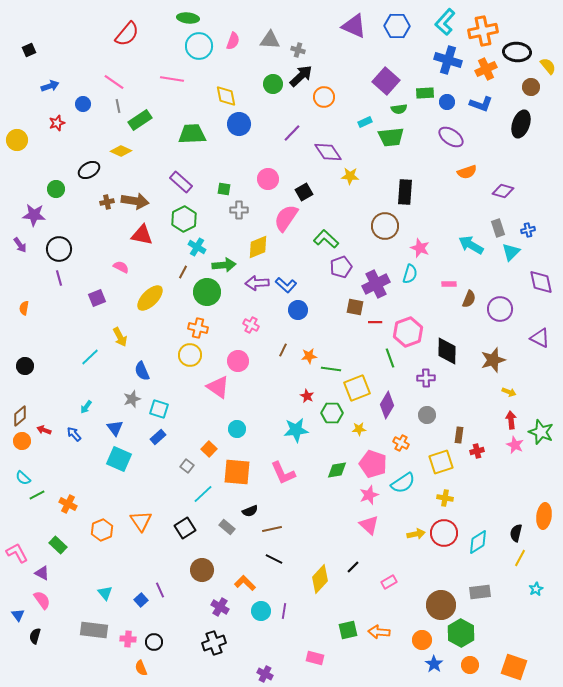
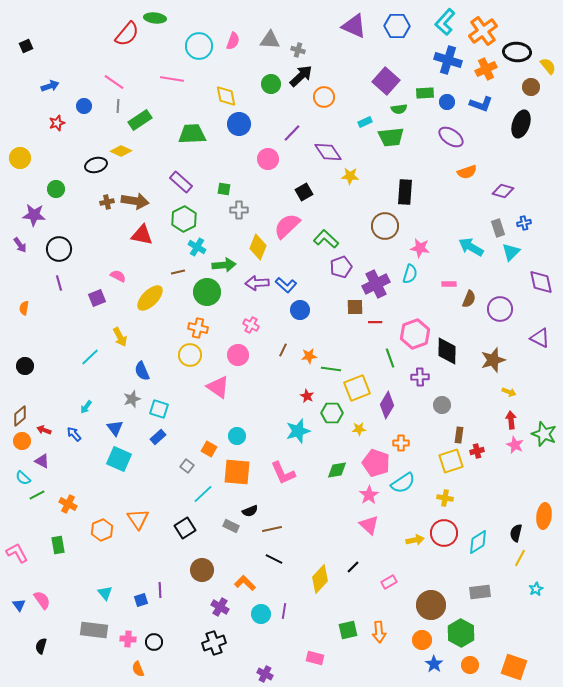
green ellipse at (188, 18): moved 33 px left
orange cross at (483, 31): rotated 24 degrees counterclockwise
black square at (29, 50): moved 3 px left, 4 px up
green circle at (273, 84): moved 2 px left
blue circle at (83, 104): moved 1 px right, 2 px down
gray line at (118, 106): rotated 16 degrees clockwise
yellow circle at (17, 140): moved 3 px right, 18 px down
black ellipse at (89, 170): moved 7 px right, 5 px up; rotated 15 degrees clockwise
pink circle at (268, 179): moved 20 px up
pink semicircle at (286, 218): moved 1 px right, 8 px down; rotated 12 degrees clockwise
blue cross at (528, 230): moved 4 px left, 7 px up
cyan arrow at (471, 245): moved 2 px down
yellow diamond at (258, 247): rotated 45 degrees counterclockwise
pink star at (420, 248): rotated 12 degrees counterclockwise
pink semicircle at (121, 267): moved 3 px left, 9 px down
brown line at (183, 272): moved 5 px left; rotated 48 degrees clockwise
purple line at (59, 278): moved 5 px down
brown square at (355, 307): rotated 12 degrees counterclockwise
blue circle at (298, 310): moved 2 px right
pink hexagon at (408, 332): moved 7 px right, 2 px down
pink circle at (238, 361): moved 6 px up
purple cross at (426, 378): moved 6 px left, 1 px up
gray circle at (427, 415): moved 15 px right, 10 px up
cyan circle at (237, 429): moved 7 px down
cyan star at (296, 430): moved 2 px right, 1 px down; rotated 10 degrees counterclockwise
green star at (541, 432): moved 3 px right, 2 px down
orange cross at (401, 443): rotated 28 degrees counterclockwise
orange square at (209, 449): rotated 14 degrees counterclockwise
yellow square at (441, 462): moved 10 px right, 1 px up
pink pentagon at (373, 464): moved 3 px right, 1 px up
pink star at (369, 495): rotated 12 degrees counterclockwise
orange triangle at (141, 521): moved 3 px left, 2 px up
gray rectangle at (227, 527): moved 4 px right, 1 px up; rotated 14 degrees counterclockwise
yellow arrow at (416, 534): moved 1 px left, 6 px down
green rectangle at (58, 545): rotated 36 degrees clockwise
purple triangle at (42, 573): moved 112 px up
purple line at (160, 590): rotated 21 degrees clockwise
blue square at (141, 600): rotated 24 degrees clockwise
brown circle at (441, 605): moved 10 px left
cyan circle at (261, 611): moved 3 px down
blue triangle at (18, 615): moved 1 px right, 10 px up
orange arrow at (379, 632): rotated 100 degrees counterclockwise
black semicircle at (35, 636): moved 6 px right, 10 px down
orange semicircle at (141, 668): moved 3 px left, 1 px down
